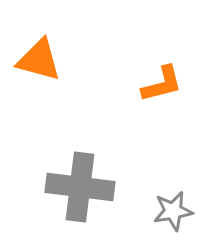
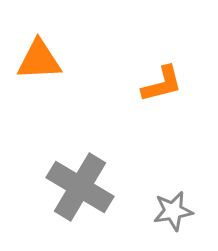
orange triangle: rotated 18 degrees counterclockwise
gray cross: rotated 24 degrees clockwise
